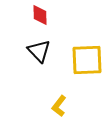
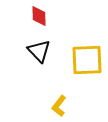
red diamond: moved 1 px left, 1 px down
